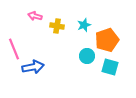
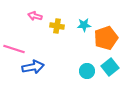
cyan star: rotated 16 degrees clockwise
orange pentagon: moved 1 px left, 2 px up
pink line: rotated 50 degrees counterclockwise
cyan circle: moved 15 px down
cyan square: rotated 36 degrees clockwise
